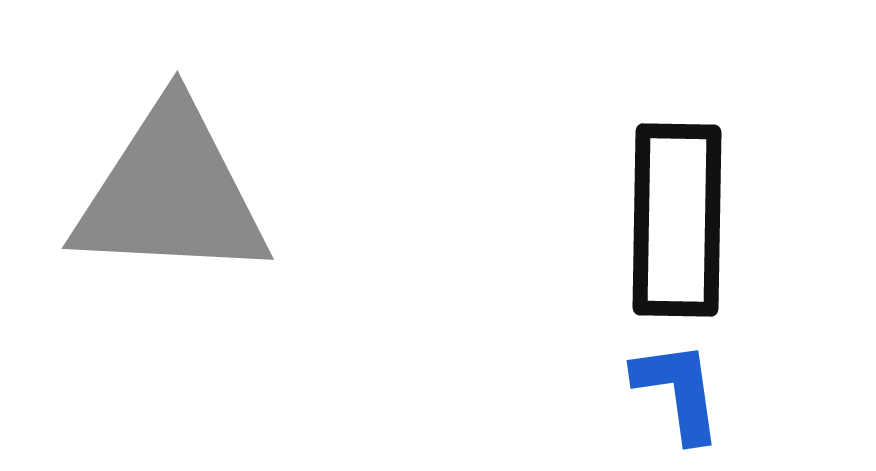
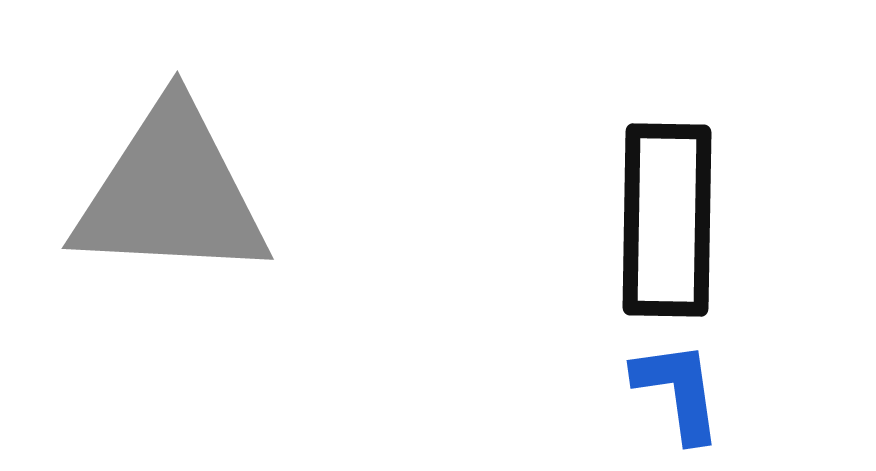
black rectangle: moved 10 px left
